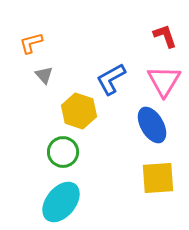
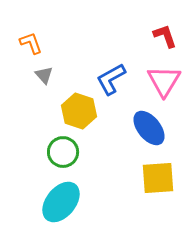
orange L-shape: rotated 85 degrees clockwise
blue ellipse: moved 3 px left, 3 px down; rotated 9 degrees counterclockwise
